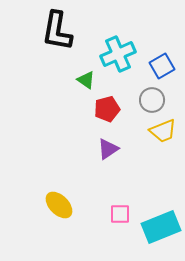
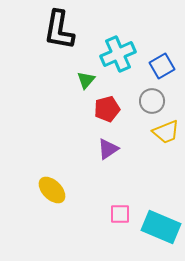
black L-shape: moved 2 px right, 1 px up
green triangle: rotated 36 degrees clockwise
gray circle: moved 1 px down
yellow trapezoid: moved 3 px right, 1 px down
yellow ellipse: moved 7 px left, 15 px up
cyan rectangle: rotated 45 degrees clockwise
